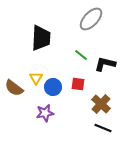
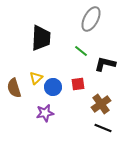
gray ellipse: rotated 15 degrees counterclockwise
green line: moved 4 px up
yellow triangle: rotated 16 degrees clockwise
red square: rotated 16 degrees counterclockwise
brown semicircle: rotated 36 degrees clockwise
brown cross: rotated 12 degrees clockwise
